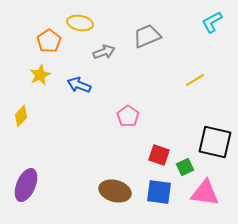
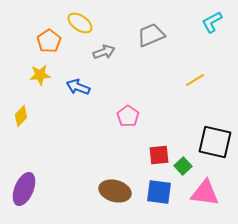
yellow ellipse: rotated 25 degrees clockwise
gray trapezoid: moved 4 px right, 1 px up
yellow star: rotated 20 degrees clockwise
blue arrow: moved 1 px left, 2 px down
red square: rotated 25 degrees counterclockwise
green square: moved 2 px left, 1 px up; rotated 18 degrees counterclockwise
purple ellipse: moved 2 px left, 4 px down
